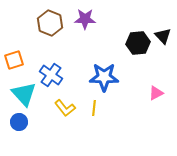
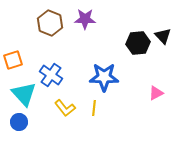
orange square: moved 1 px left
